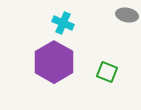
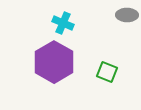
gray ellipse: rotated 10 degrees counterclockwise
